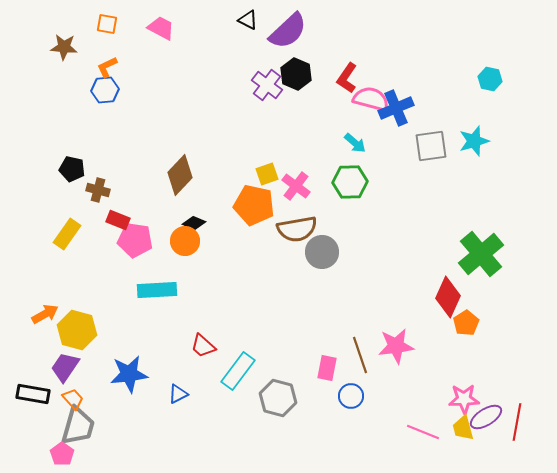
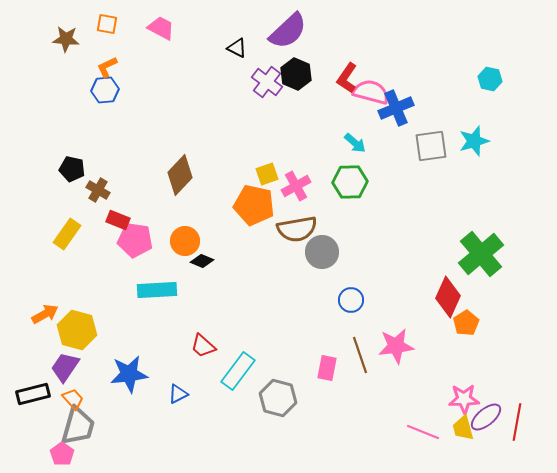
black triangle at (248, 20): moved 11 px left, 28 px down
brown star at (64, 47): moved 2 px right, 8 px up
purple cross at (267, 85): moved 3 px up
pink semicircle at (371, 99): moved 7 px up
pink cross at (296, 186): rotated 24 degrees clockwise
brown cross at (98, 190): rotated 15 degrees clockwise
black diamond at (194, 223): moved 8 px right, 38 px down
black rectangle at (33, 394): rotated 24 degrees counterclockwise
blue circle at (351, 396): moved 96 px up
purple ellipse at (486, 417): rotated 8 degrees counterclockwise
